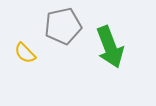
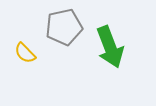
gray pentagon: moved 1 px right, 1 px down
